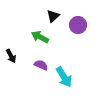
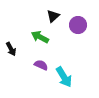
black arrow: moved 7 px up
